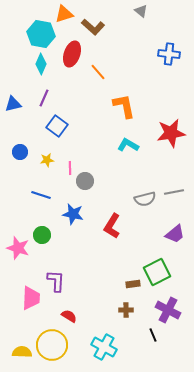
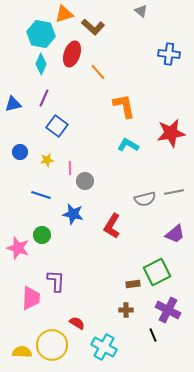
red semicircle: moved 8 px right, 7 px down
